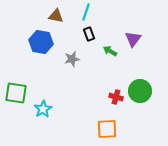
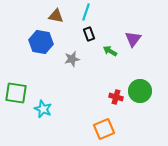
cyan star: rotated 18 degrees counterclockwise
orange square: moved 3 px left; rotated 20 degrees counterclockwise
